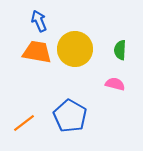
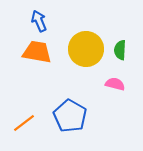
yellow circle: moved 11 px right
